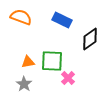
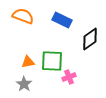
orange semicircle: moved 2 px right, 1 px up
pink cross: moved 1 px right, 1 px up; rotated 24 degrees clockwise
